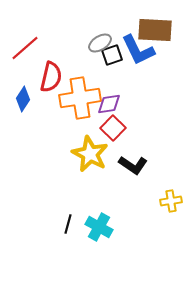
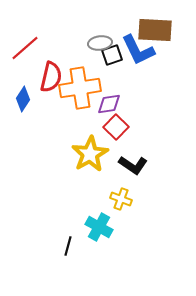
gray ellipse: rotated 25 degrees clockwise
orange cross: moved 10 px up
red square: moved 3 px right, 1 px up
yellow star: rotated 15 degrees clockwise
yellow cross: moved 50 px left, 2 px up; rotated 30 degrees clockwise
black line: moved 22 px down
